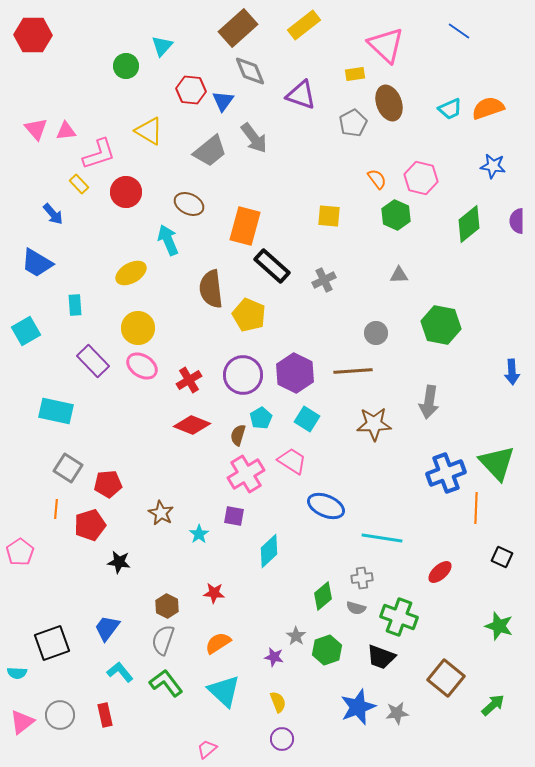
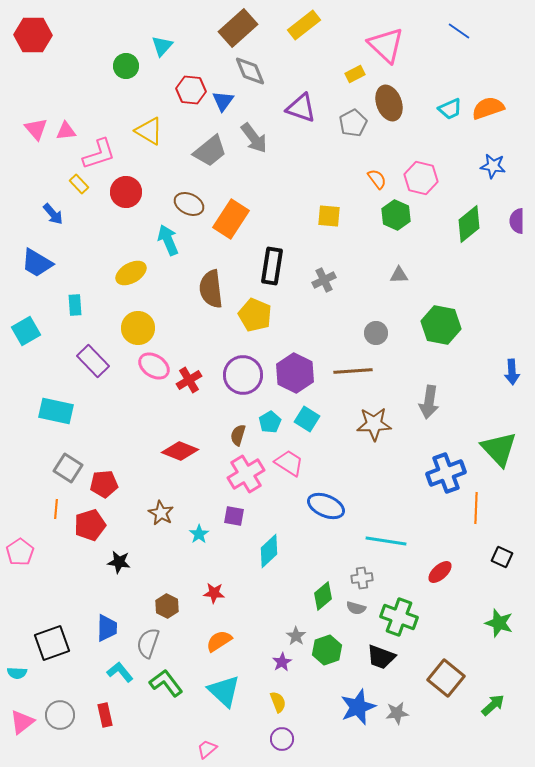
yellow rectangle at (355, 74): rotated 18 degrees counterclockwise
purple triangle at (301, 95): moved 13 px down
orange rectangle at (245, 226): moved 14 px left, 7 px up; rotated 18 degrees clockwise
black rectangle at (272, 266): rotated 57 degrees clockwise
yellow pentagon at (249, 315): moved 6 px right
pink ellipse at (142, 366): moved 12 px right
cyan pentagon at (261, 418): moved 9 px right, 4 px down
red diamond at (192, 425): moved 12 px left, 26 px down
pink trapezoid at (292, 461): moved 3 px left, 2 px down
green triangle at (497, 463): moved 2 px right, 14 px up
red pentagon at (108, 484): moved 4 px left
cyan line at (382, 538): moved 4 px right, 3 px down
green star at (499, 626): moved 3 px up
blue trapezoid at (107, 628): rotated 144 degrees clockwise
gray semicircle at (163, 640): moved 15 px left, 3 px down
orange semicircle at (218, 643): moved 1 px right, 2 px up
purple star at (274, 657): moved 8 px right, 5 px down; rotated 30 degrees clockwise
